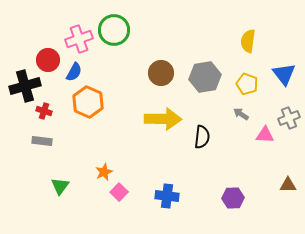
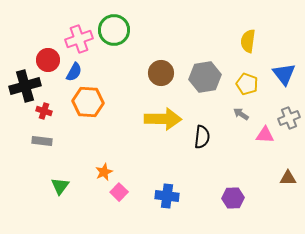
orange hexagon: rotated 20 degrees counterclockwise
brown triangle: moved 7 px up
